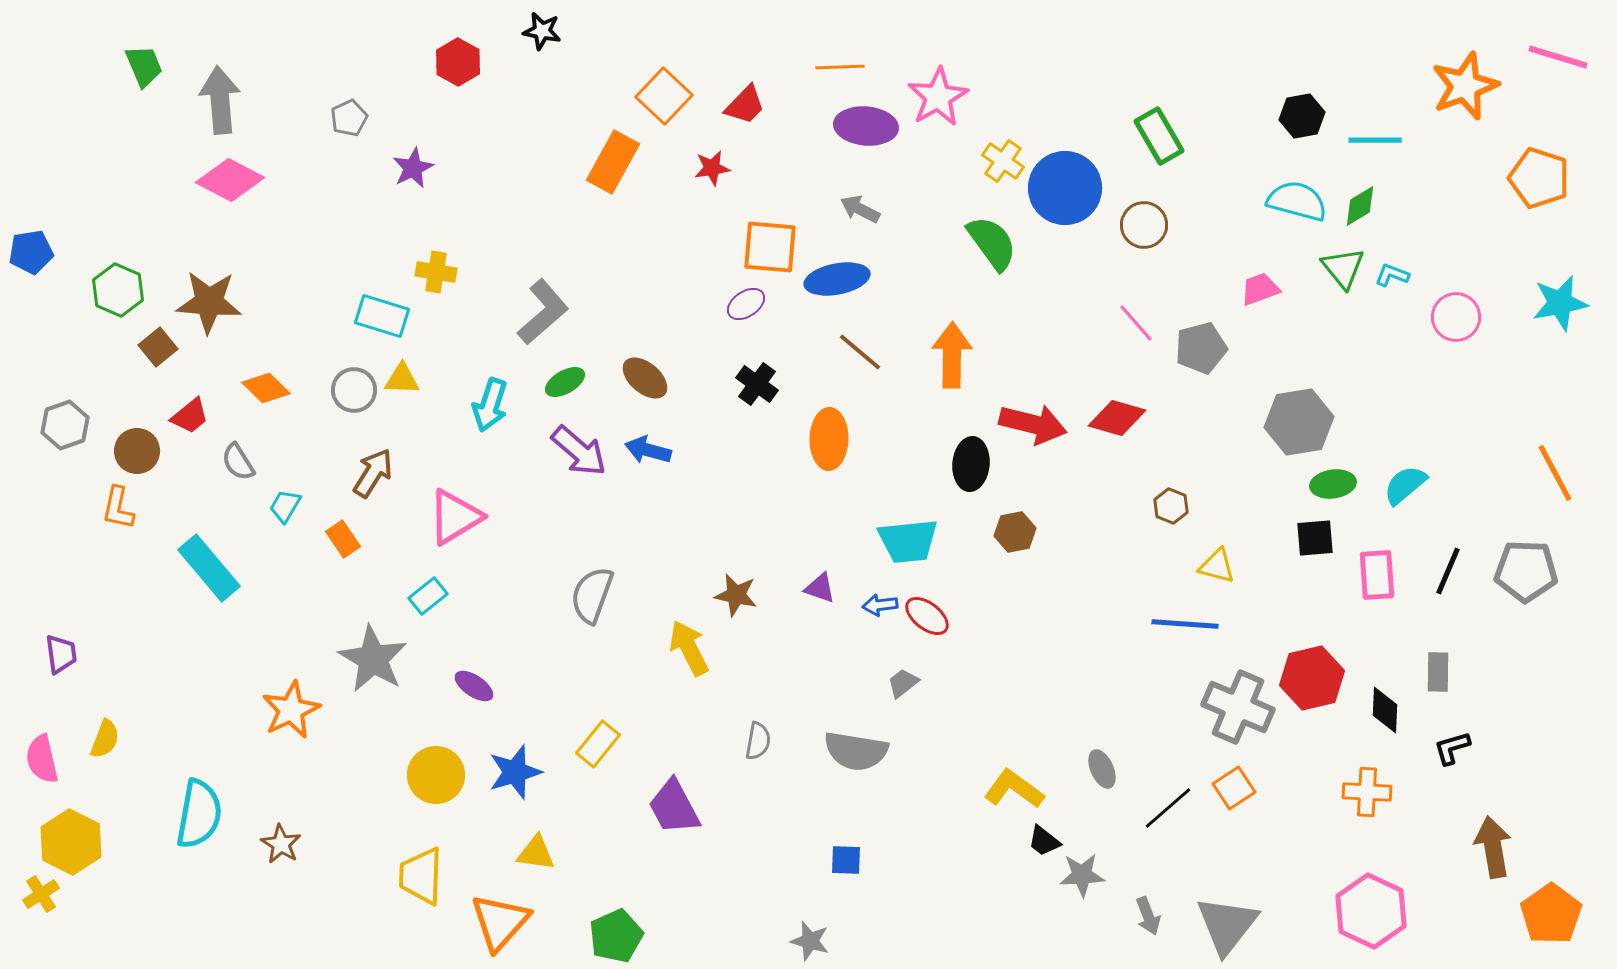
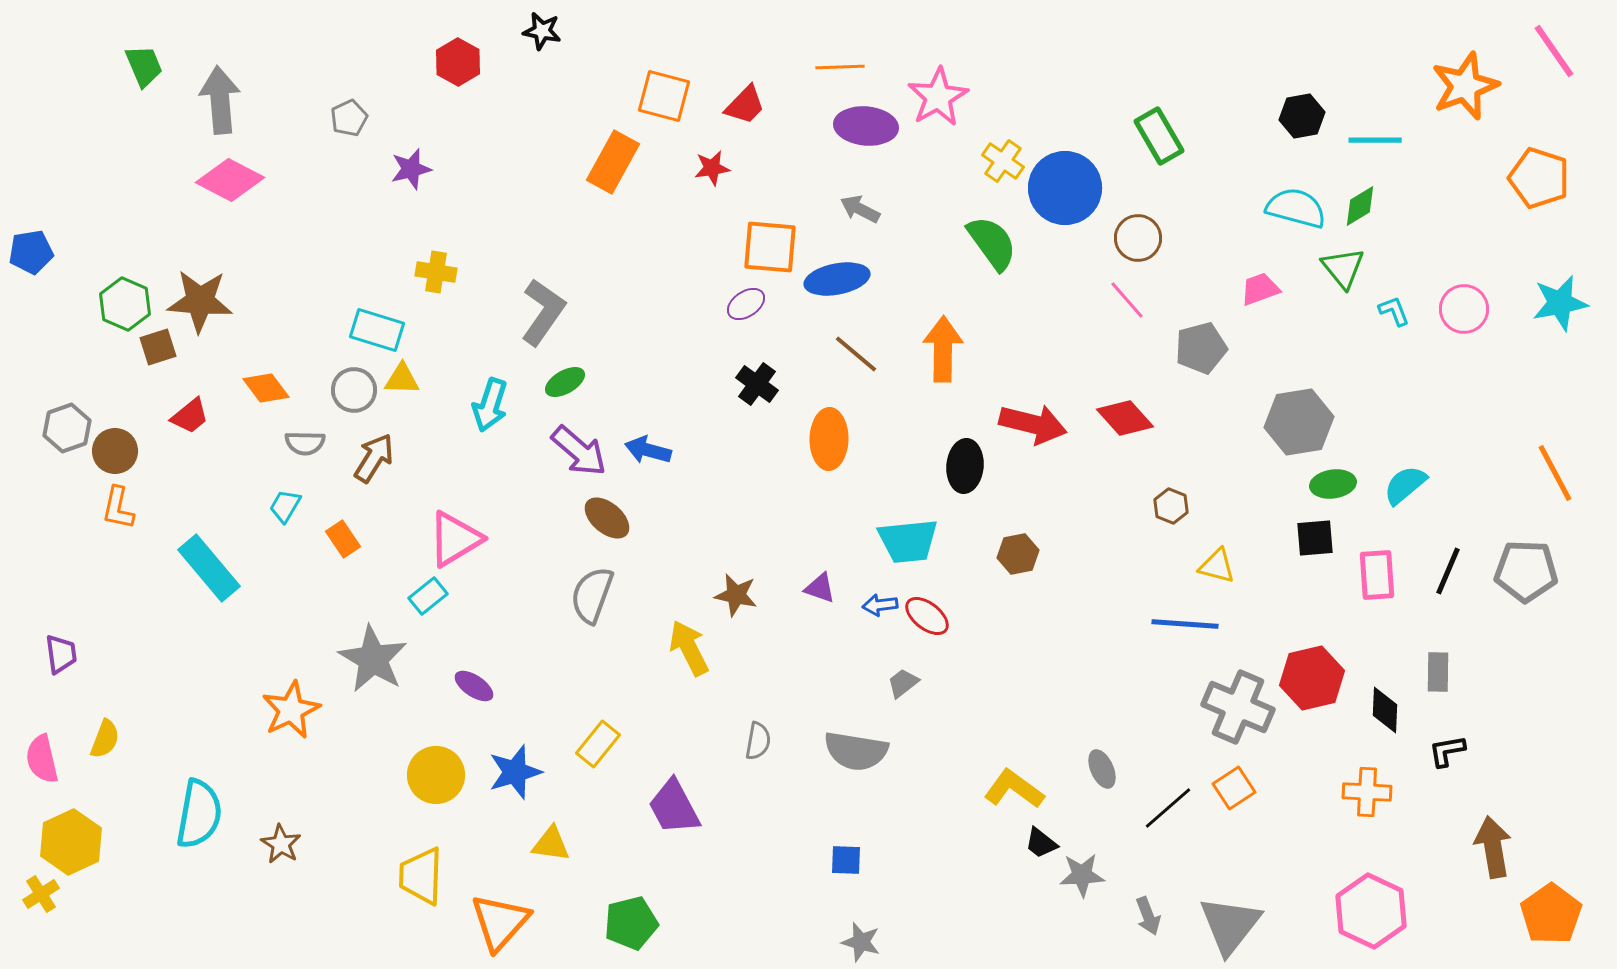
pink line at (1558, 57): moved 4 px left, 6 px up; rotated 38 degrees clockwise
orange square at (664, 96): rotated 28 degrees counterclockwise
purple star at (413, 168): moved 2 px left, 1 px down; rotated 12 degrees clockwise
cyan semicircle at (1297, 201): moved 1 px left, 7 px down
brown circle at (1144, 225): moved 6 px left, 13 px down
cyan L-shape at (1392, 275): moved 2 px right, 36 px down; rotated 48 degrees clockwise
green hexagon at (118, 290): moved 7 px right, 14 px down
brown star at (209, 302): moved 9 px left, 1 px up
gray L-shape at (543, 312): rotated 14 degrees counterclockwise
cyan rectangle at (382, 316): moved 5 px left, 14 px down
pink circle at (1456, 317): moved 8 px right, 8 px up
pink line at (1136, 323): moved 9 px left, 23 px up
brown square at (158, 347): rotated 21 degrees clockwise
brown line at (860, 352): moved 4 px left, 2 px down
orange arrow at (952, 355): moved 9 px left, 6 px up
brown ellipse at (645, 378): moved 38 px left, 140 px down
orange diamond at (266, 388): rotated 9 degrees clockwise
red diamond at (1117, 418): moved 8 px right; rotated 32 degrees clockwise
gray hexagon at (65, 425): moved 2 px right, 3 px down
brown circle at (137, 451): moved 22 px left
gray semicircle at (238, 462): moved 67 px right, 19 px up; rotated 57 degrees counterclockwise
black ellipse at (971, 464): moved 6 px left, 2 px down
brown arrow at (373, 473): moved 1 px right, 15 px up
pink triangle at (455, 517): moved 22 px down
brown hexagon at (1015, 532): moved 3 px right, 22 px down
black L-shape at (1452, 748): moved 5 px left, 3 px down; rotated 6 degrees clockwise
black trapezoid at (1044, 841): moved 3 px left, 2 px down
yellow hexagon at (71, 842): rotated 8 degrees clockwise
yellow triangle at (536, 853): moved 15 px right, 9 px up
gray triangle at (1227, 925): moved 3 px right
green pentagon at (616, 936): moved 15 px right, 13 px up; rotated 10 degrees clockwise
gray star at (810, 941): moved 51 px right, 1 px down
